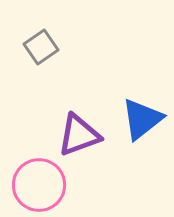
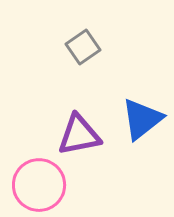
gray square: moved 42 px right
purple triangle: rotated 9 degrees clockwise
